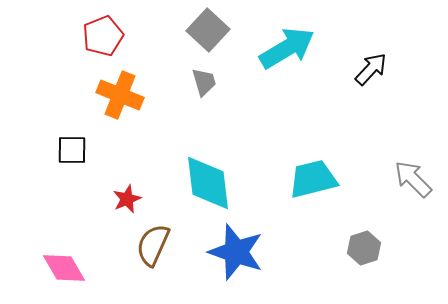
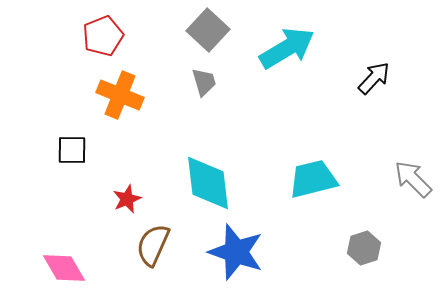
black arrow: moved 3 px right, 9 px down
